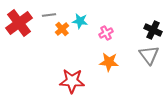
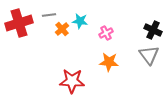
red cross: rotated 20 degrees clockwise
